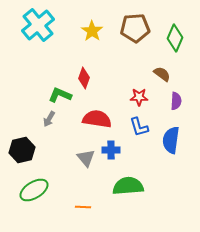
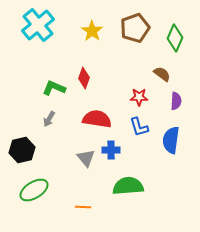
brown pentagon: rotated 16 degrees counterclockwise
green L-shape: moved 6 px left, 7 px up
